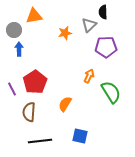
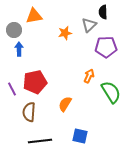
red pentagon: rotated 20 degrees clockwise
